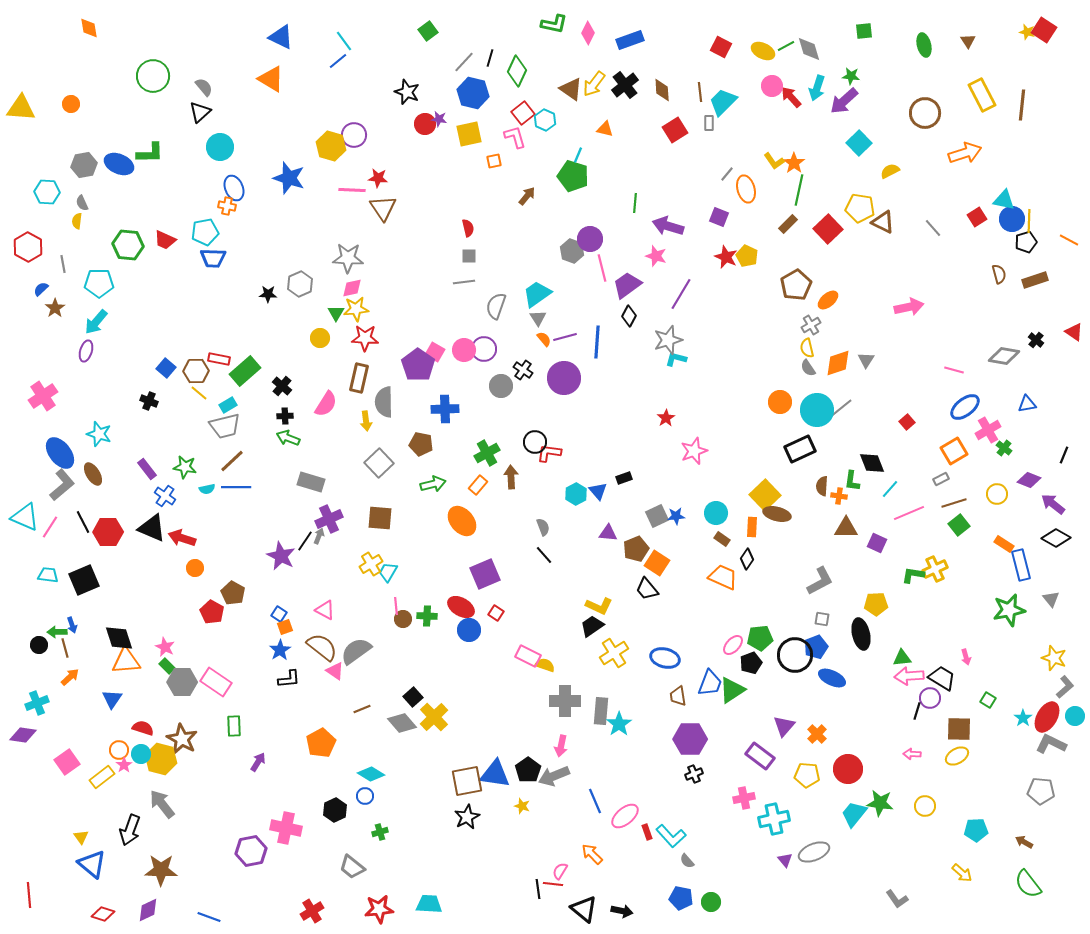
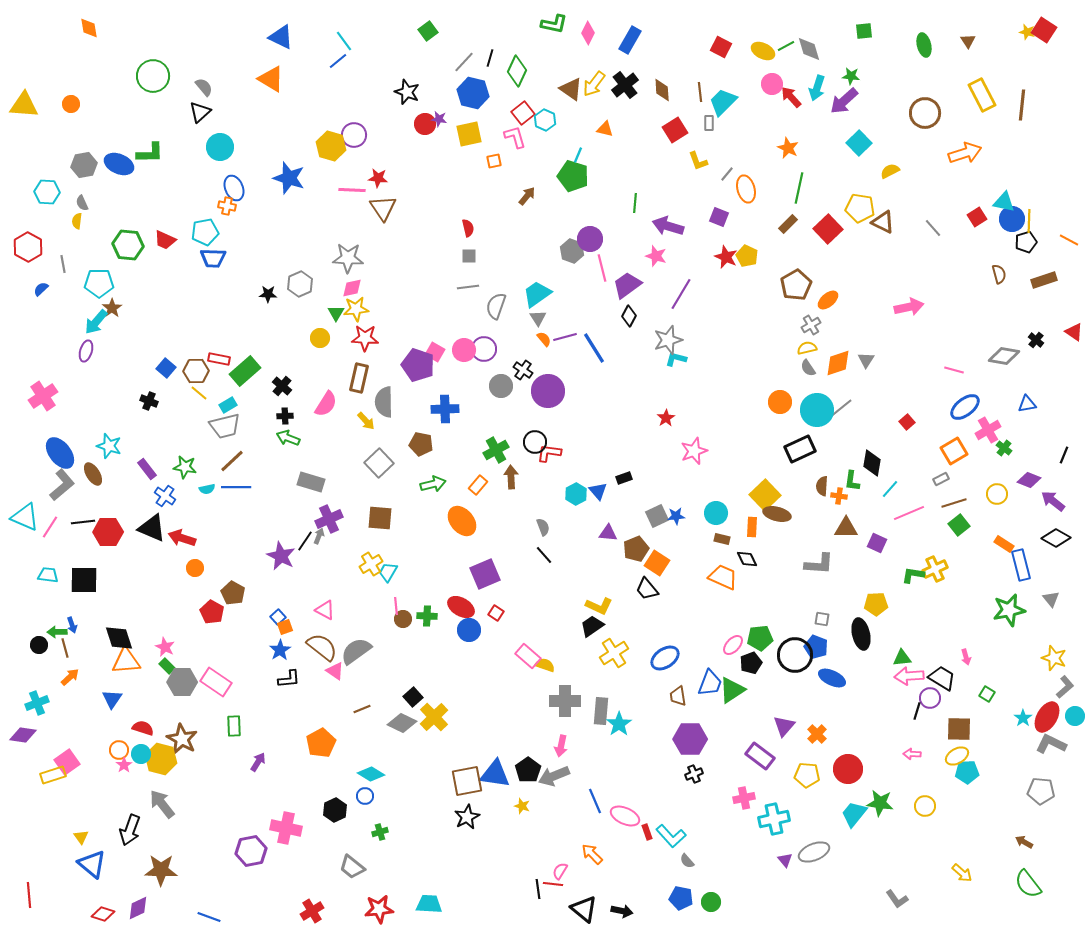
blue rectangle at (630, 40): rotated 40 degrees counterclockwise
pink circle at (772, 86): moved 2 px up
yellow triangle at (21, 108): moved 3 px right, 3 px up
yellow L-shape at (774, 161): moved 76 px left; rotated 15 degrees clockwise
orange star at (794, 163): moved 6 px left, 15 px up; rotated 10 degrees counterclockwise
green line at (799, 190): moved 2 px up
cyan triangle at (1004, 200): moved 2 px down
brown rectangle at (1035, 280): moved 9 px right
gray line at (464, 282): moved 4 px right, 5 px down
brown star at (55, 308): moved 57 px right
blue line at (597, 342): moved 3 px left, 6 px down; rotated 36 degrees counterclockwise
yellow semicircle at (807, 348): rotated 90 degrees clockwise
purple pentagon at (418, 365): rotated 16 degrees counterclockwise
purple circle at (564, 378): moved 16 px left, 13 px down
yellow arrow at (366, 421): rotated 36 degrees counterclockwise
cyan star at (99, 434): moved 10 px right, 12 px down
green cross at (487, 453): moved 9 px right, 3 px up
black diamond at (872, 463): rotated 32 degrees clockwise
purple arrow at (1053, 504): moved 3 px up
black line at (83, 522): rotated 70 degrees counterclockwise
brown rectangle at (722, 539): rotated 21 degrees counterclockwise
black diamond at (747, 559): rotated 60 degrees counterclockwise
black square at (84, 580): rotated 24 degrees clockwise
gray L-shape at (820, 581): moved 1 px left, 17 px up; rotated 32 degrees clockwise
blue square at (279, 614): moved 1 px left, 3 px down; rotated 14 degrees clockwise
blue pentagon at (816, 647): rotated 30 degrees counterclockwise
pink rectangle at (528, 656): rotated 15 degrees clockwise
blue ellipse at (665, 658): rotated 48 degrees counterclockwise
green square at (988, 700): moved 1 px left, 6 px up
gray diamond at (402, 723): rotated 24 degrees counterclockwise
yellow rectangle at (102, 777): moved 49 px left, 2 px up; rotated 20 degrees clockwise
pink ellipse at (625, 816): rotated 64 degrees clockwise
cyan pentagon at (976, 830): moved 9 px left, 58 px up
purple diamond at (148, 910): moved 10 px left, 2 px up
